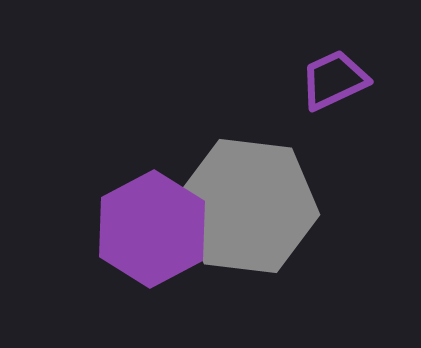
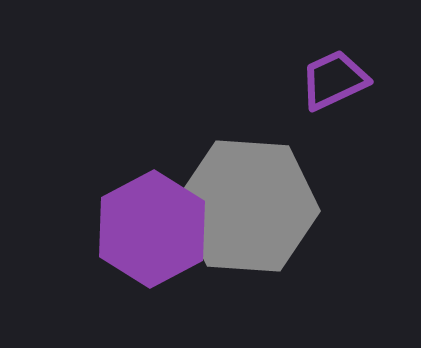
gray hexagon: rotated 3 degrees counterclockwise
